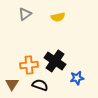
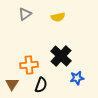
black cross: moved 6 px right, 5 px up; rotated 10 degrees clockwise
black semicircle: moved 1 px right; rotated 91 degrees clockwise
